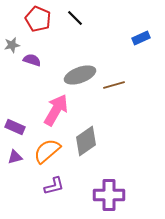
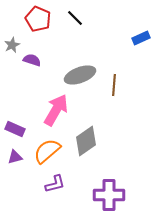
gray star: rotated 14 degrees counterclockwise
brown line: rotated 70 degrees counterclockwise
purple rectangle: moved 2 px down
purple L-shape: moved 1 px right, 2 px up
